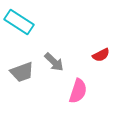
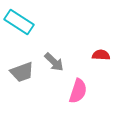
red semicircle: rotated 150 degrees counterclockwise
